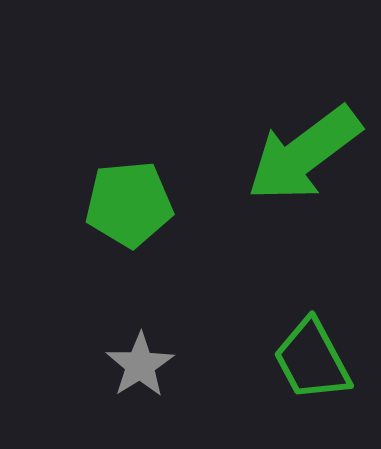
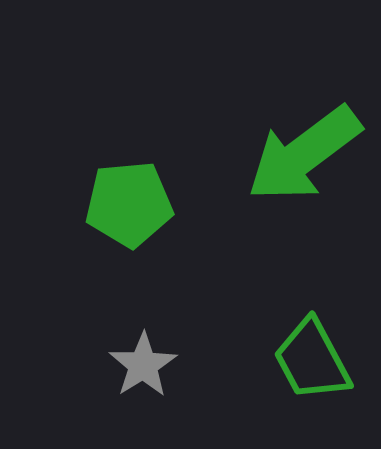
gray star: moved 3 px right
